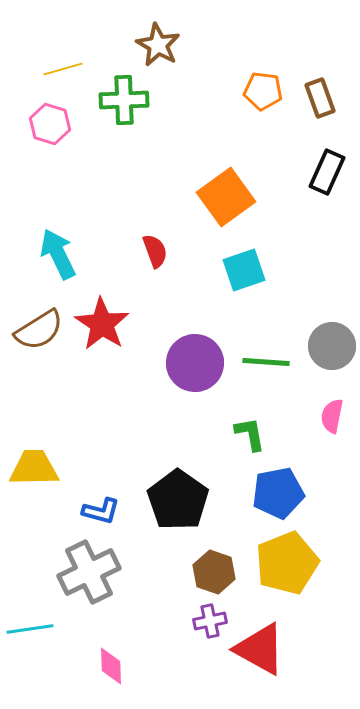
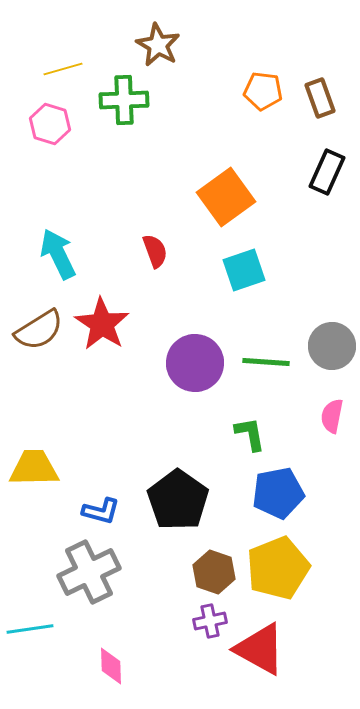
yellow pentagon: moved 9 px left, 5 px down
